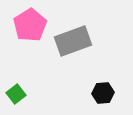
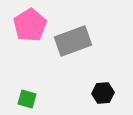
green square: moved 11 px right, 5 px down; rotated 36 degrees counterclockwise
